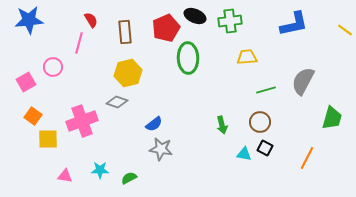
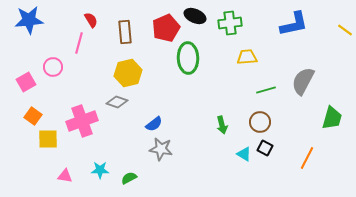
green cross: moved 2 px down
cyan triangle: rotated 21 degrees clockwise
